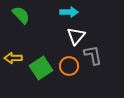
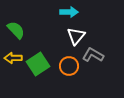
green semicircle: moved 5 px left, 15 px down
gray L-shape: rotated 50 degrees counterclockwise
green square: moved 3 px left, 4 px up
